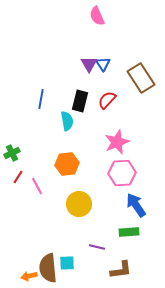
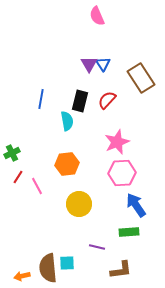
orange arrow: moved 7 px left
